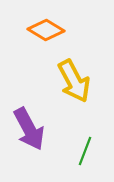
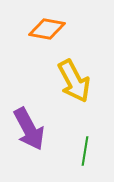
orange diamond: moved 1 px right, 1 px up; rotated 21 degrees counterclockwise
green line: rotated 12 degrees counterclockwise
